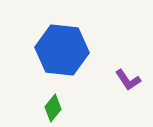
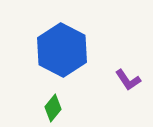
blue hexagon: rotated 21 degrees clockwise
